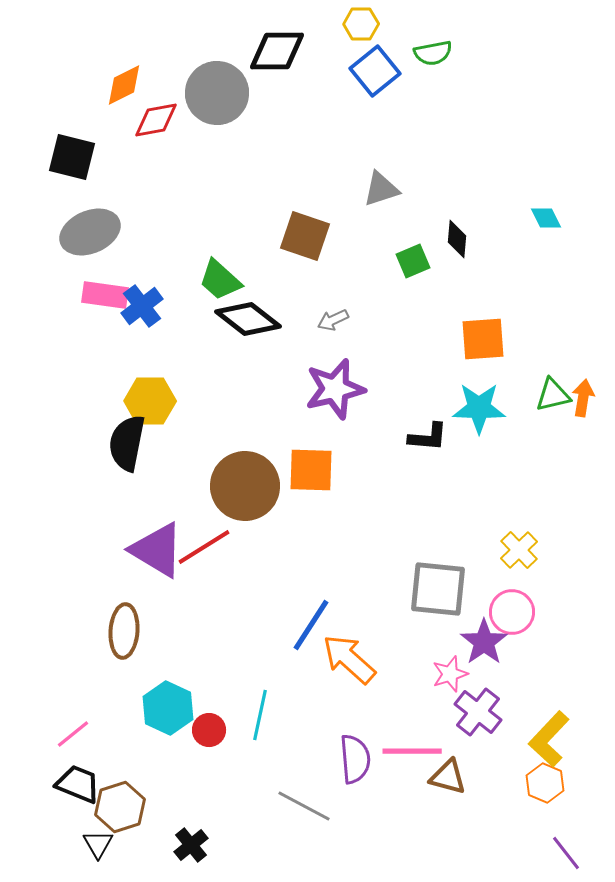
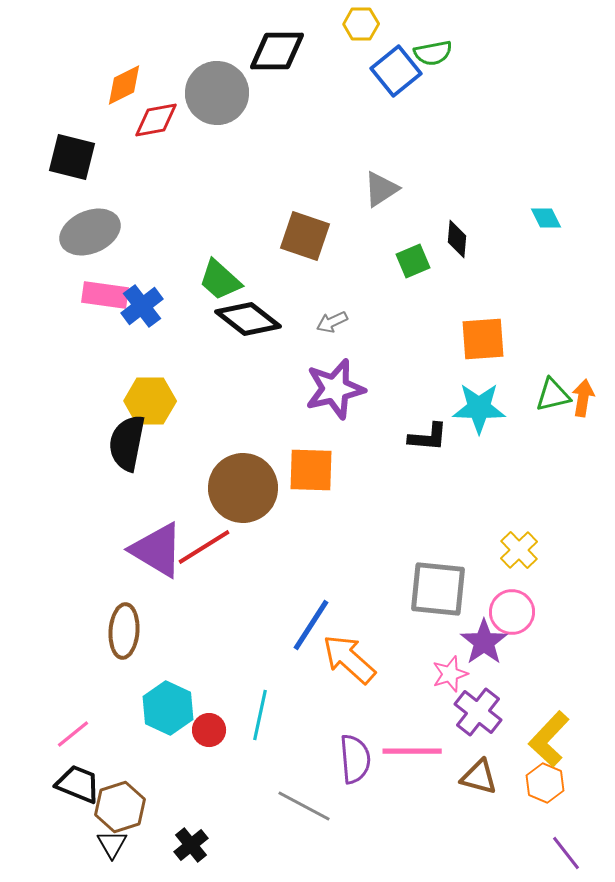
blue square at (375, 71): moved 21 px right
gray triangle at (381, 189): rotated 15 degrees counterclockwise
gray arrow at (333, 320): moved 1 px left, 2 px down
brown circle at (245, 486): moved 2 px left, 2 px down
brown triangle at (448, 777): moved 31 px right
black triangle at (98, 844): moved 14 px right
